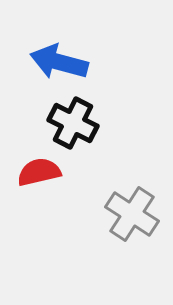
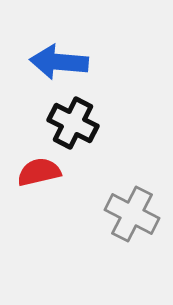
blue arrow: rotated 10 degrees counterclockwise
gray cross: rotated 6 degrees counterclockwise
